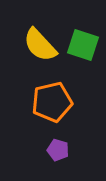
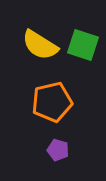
yellow semicircle: rotated 15 degrees counterclockwise
